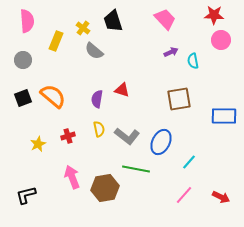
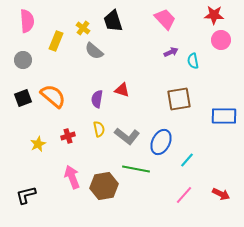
cyan line: moved 2 px left, 2 px up
brown hexagon: moved 1 px left, 2 px up
red arrow: moved 3 px up
